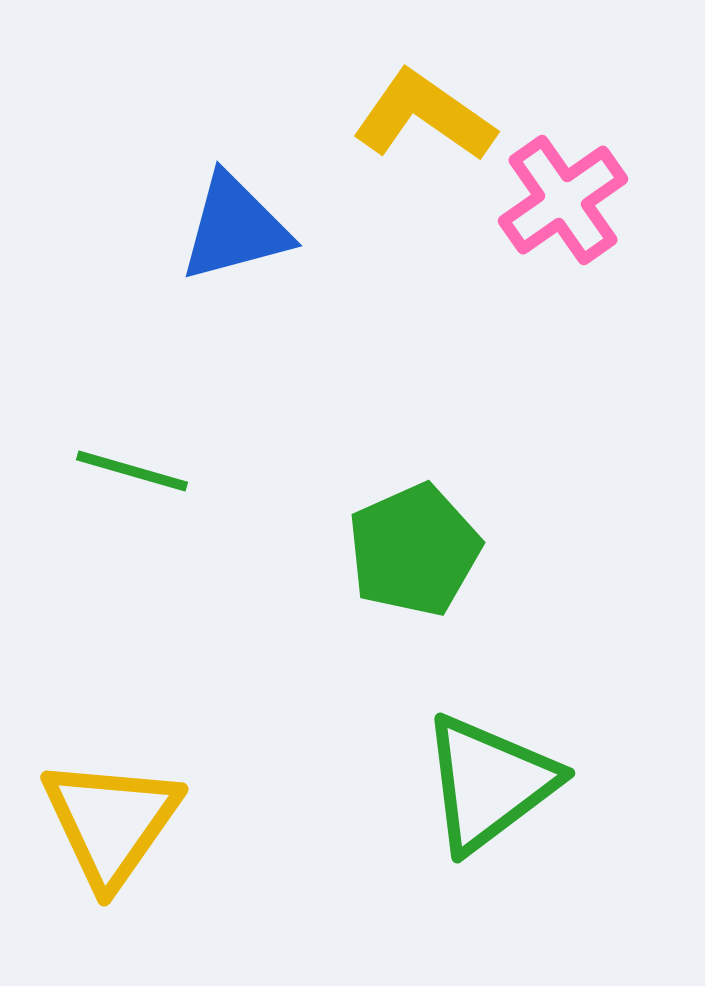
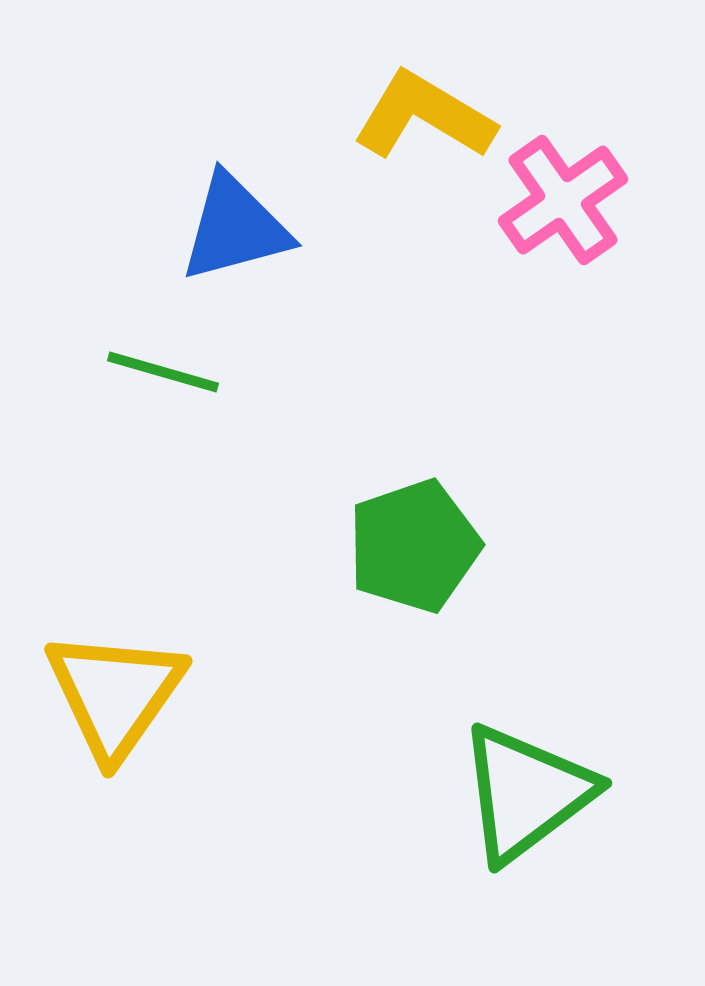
yellow L-shape: rotated 4 degrees counterclockwise
green line: moved 31 px right, 99 px up
green pentagon: moved 4 px up; rotated 5 degrees clockwise
green triangle: moved 37 px right, 10 px down
yellow triangle: moved 4 px right, 128 px up
